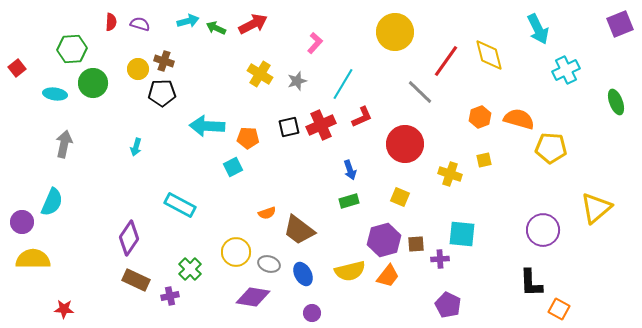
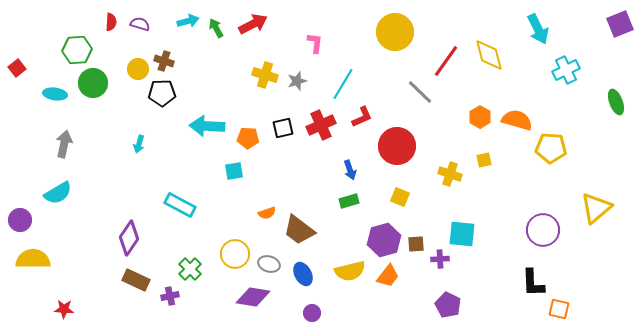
green arrow at (216, 28): rotated 36 degrees clockwise
pink L-shape at (315, 43): rotated 35 degrees counterclockwise
green hexagon at (72, 49): moved 5 px right, 1 px down
yellow cross at (260, 74): moved 5 px right, 1 px down; rotated 15 degrees counterclockwise
orange hexagon at (480, 117): rotated 10 degrees counterclockwise
orange semicircle at (519, 119): moved 2 px left, 1 px down
black square at (289, 127): moved 6 px left, 1 px down
red circle at (405, 144): moved 8 px left, 2 px down
cyan arrow at (136, 147): moved 3 px right, 3 px up
cyan square at (233, 167): moved 1 px right, 4 px down; rotated 18 degrees clockwise
cyan semicircle at (52, 202): moved 6 px right, 9 px up; rotated 36 degrees clockwise
purple circle at (22, 222): moved 2 px left, 2 px up
yellow circle at (236, 252): moved 1 px left, 2 px down
black L-shape at (531, 283): moved 2 px right
orange square at (559, 309): rotated 15 degrees counterclockwise
